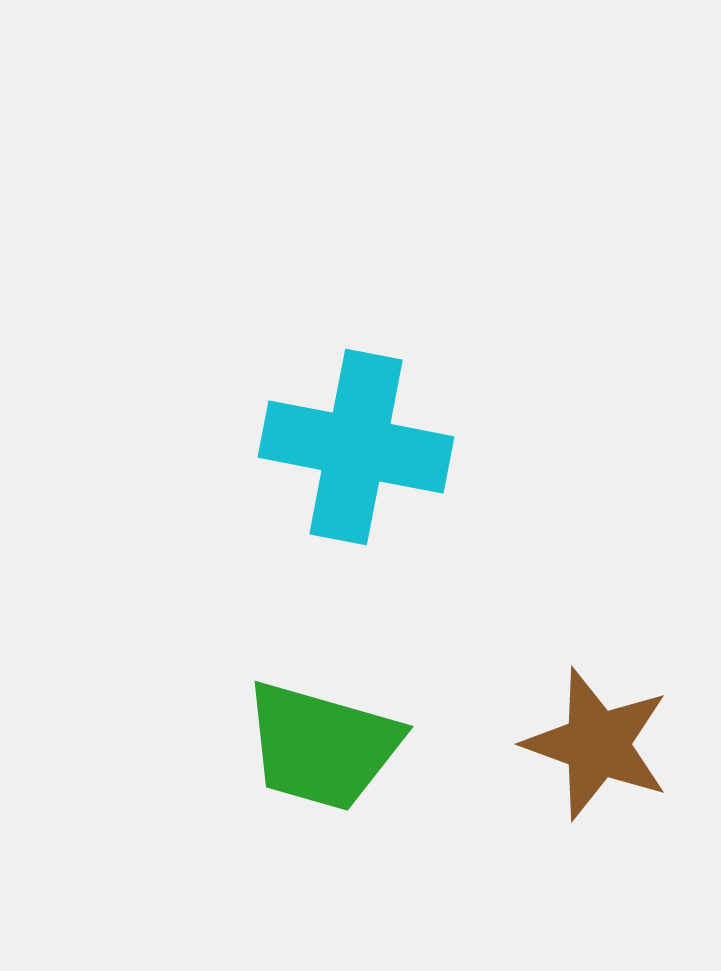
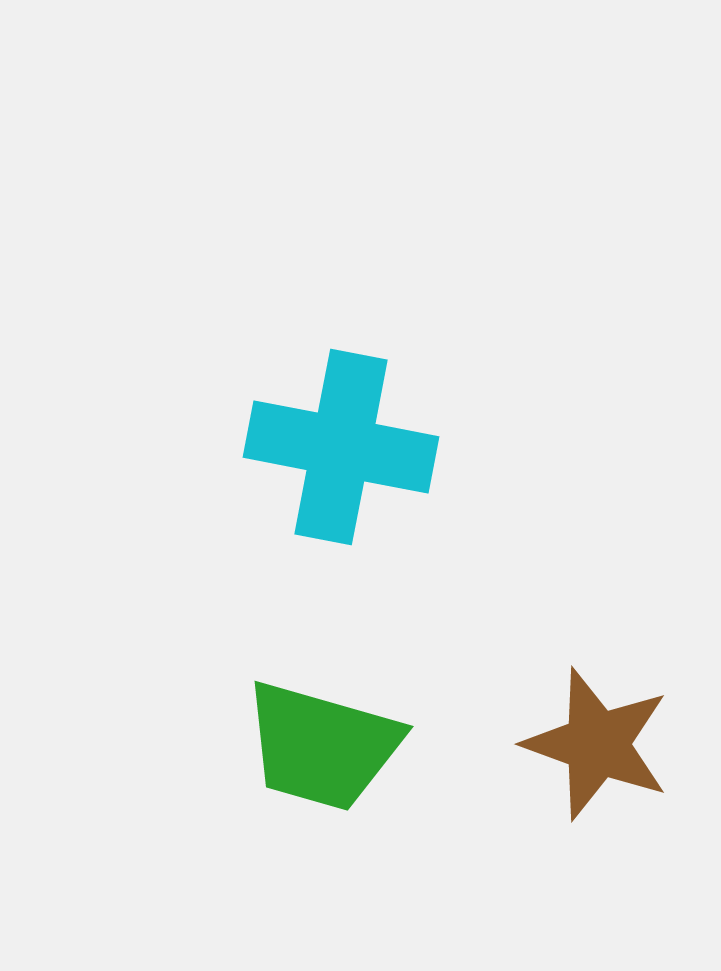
cyan cross: moved 15 px left
